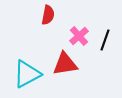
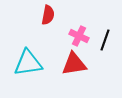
pink cross: rotated 24 degrees counterclockwise
red triangle: moved 9 px right
cyan triangle: moved 1 px right, 11 px up; rotated 20 degrees clockwise
